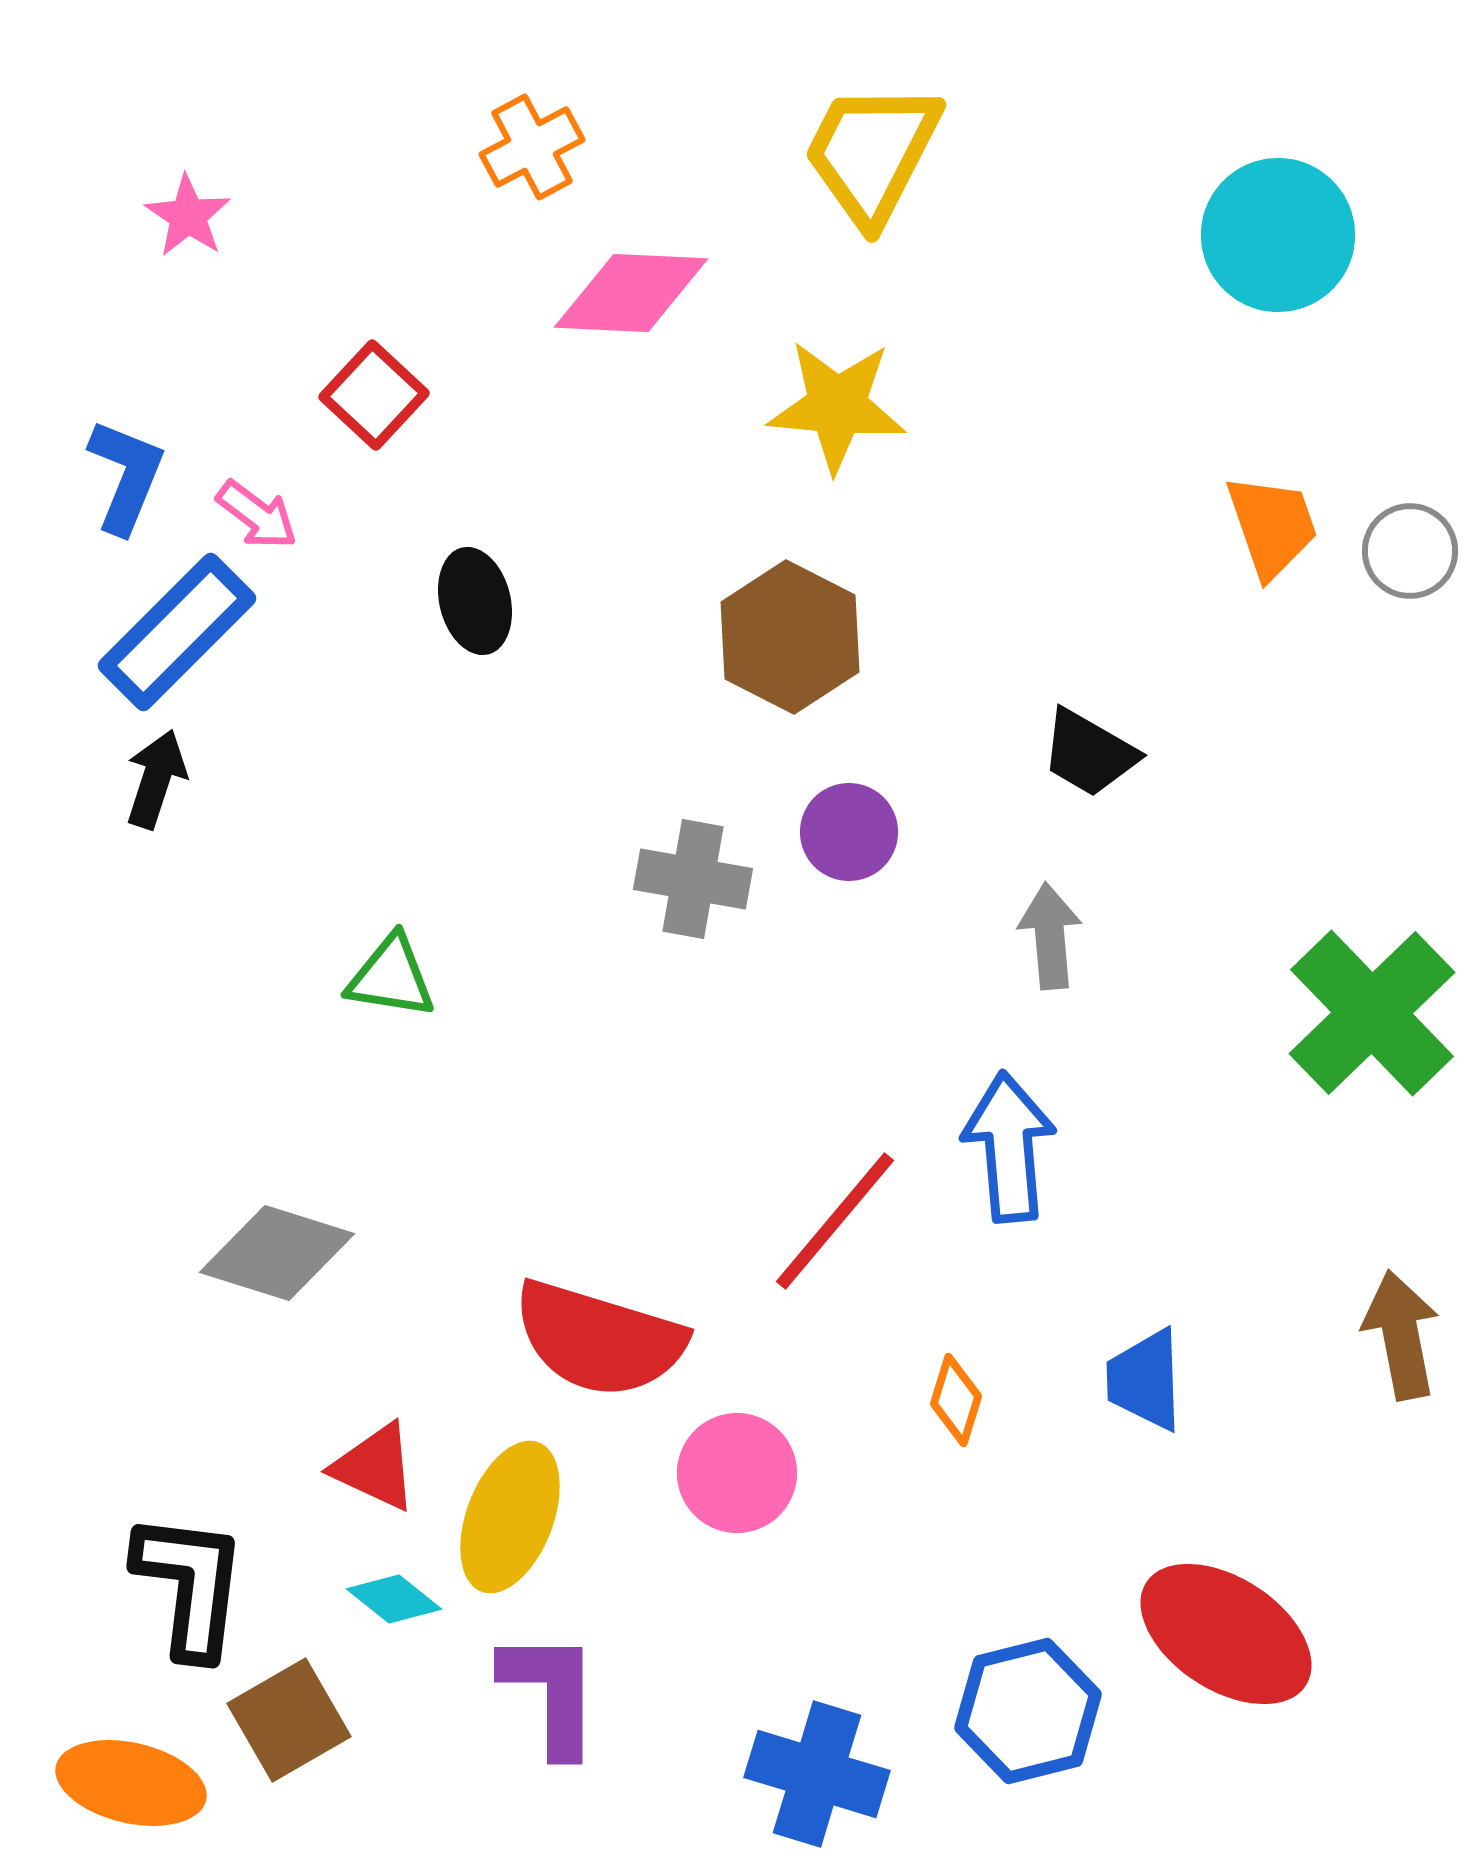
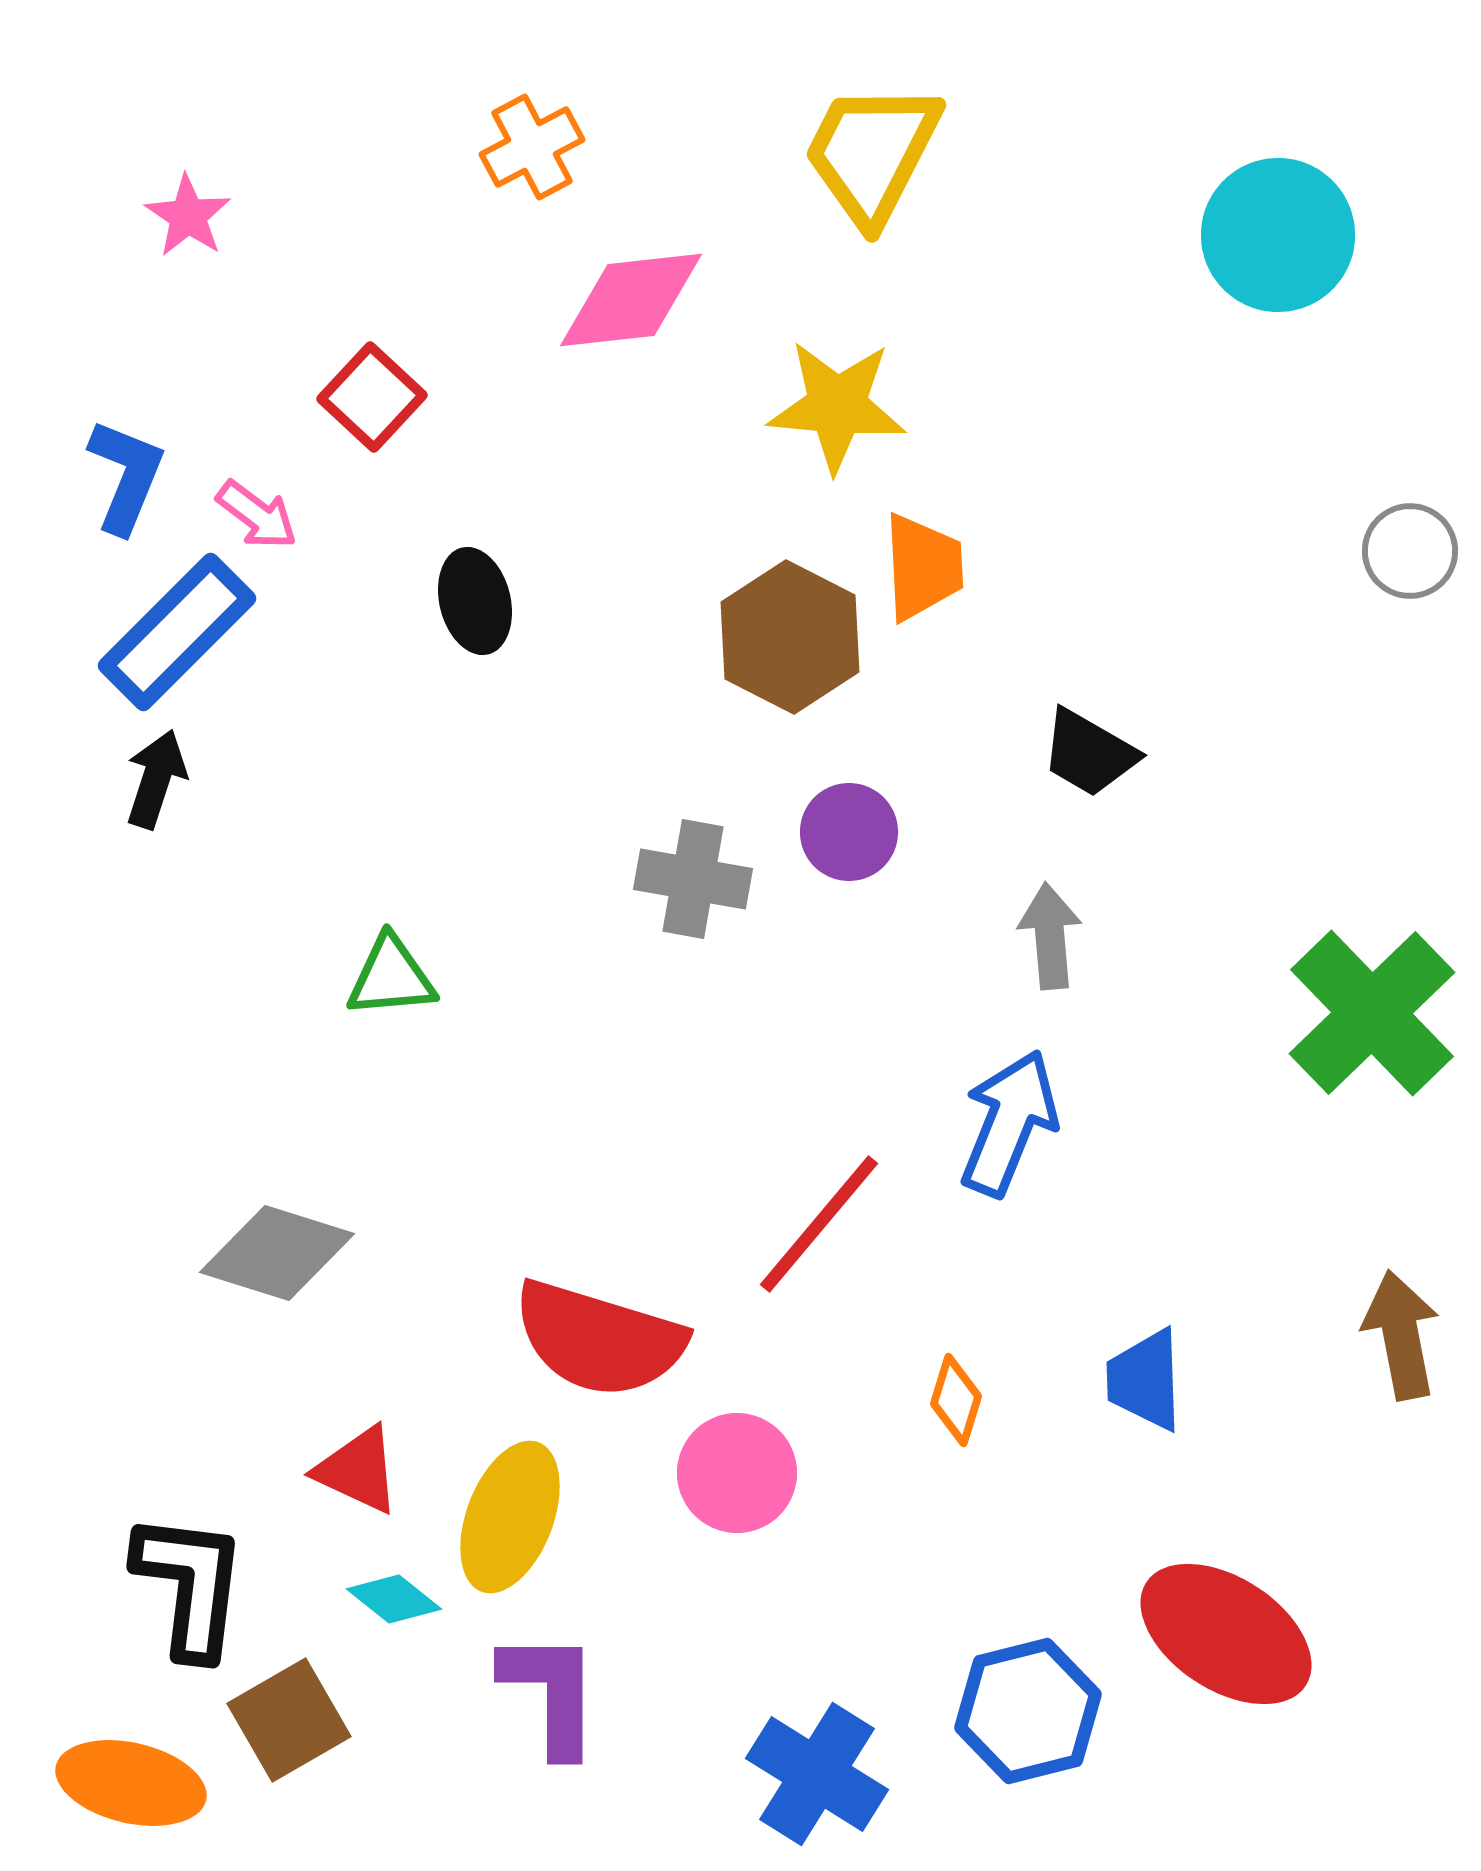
pink diamond: moved 7 px down; rotated 9 degrees counterclockwise
red square: moved 2 px left, 2 px down
orange trapezoid: moved 349 px left, 41 px down; rotated 16 degrees clockwise
green triangle: rotated 14 degrees counterclockwise
blue arrow: moved 24 px up; rotated 27 degrees clockwise
red line: moved 16 px left, 3 px down
red triangle: moved 17 px left, 3 px down
blue cross: rotated 15 degrees clockwise
